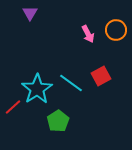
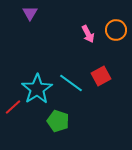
green pentagon: rotated 20 degrees counterclockwise
